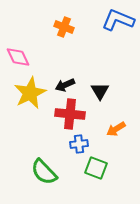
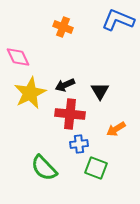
orange cross: moved 1 px left
green semicircle: moved 4 px up
